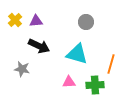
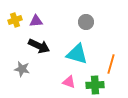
yellow cross: rotated 24 degrees clockwise
pink triangle: rotated 24 degrees clockwise
